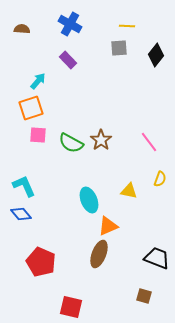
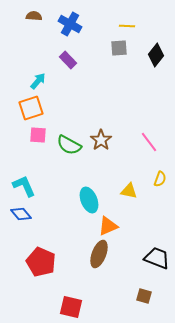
brown semicircle: moved 12 px right, 13 px up
green semicircle: moved 2 px left, 2 px down
